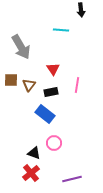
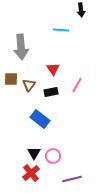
gray arrow: rotated 25 degrees clockwise
brown square: moved 1 px up
pink line: rotated 21 degrees clockwise
blue rectangle: moved 5 px left, 5 px down
pink circle: moved 1 px left, 13 px down
black triangle: rotated 40 degrees clockwise
